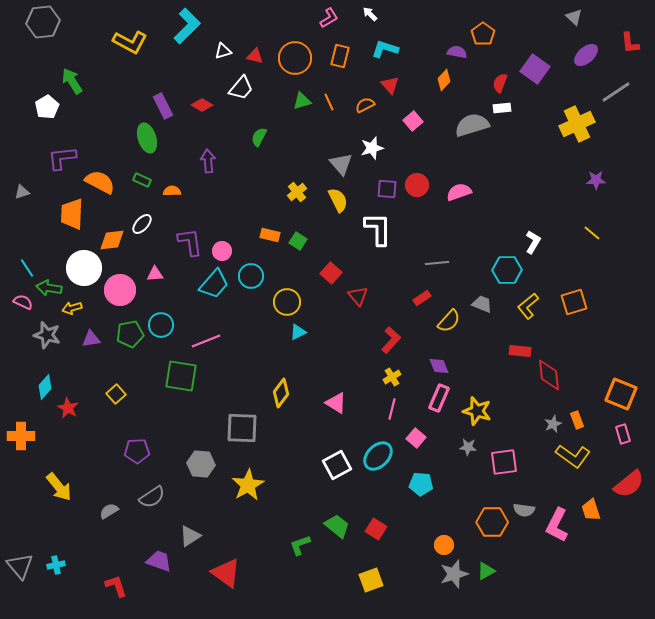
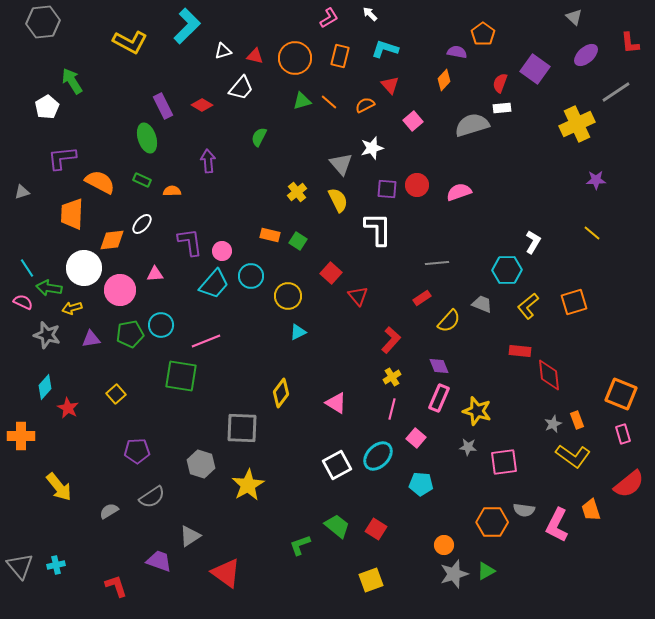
orange line at (329, 102): rotated 24 degrees counterclockwise
yellow circle at (287, 302): moved 1 px right, 6 px up
gray hexagon at (201, 464): rotated 12 degrees clockwise
